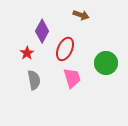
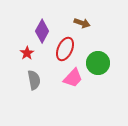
brown arrow: moved 1 px right, 8 px down
green circle: moved 8 px left
pink trapezoid: moved 1 px right; rotated 60 degrees clockwise
